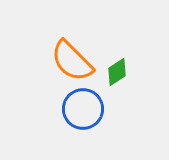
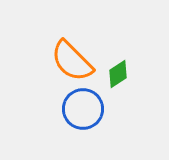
green diamond: moved 1 px right, 2 px down
